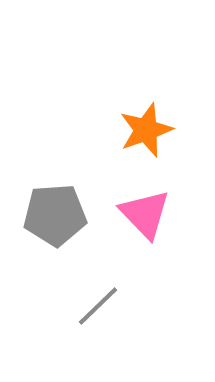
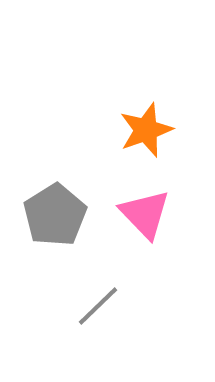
gray pentagon: rotated 28 degrees counterclockwise
